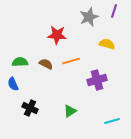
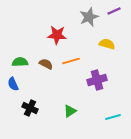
purple line: rotated 48 degrees clockwise
cyan line: moved 1 px right, 4 px up
